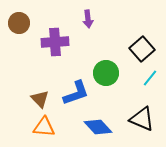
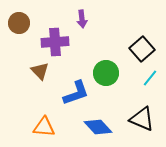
purple arrow: moved 6 px left
brown triangle: moved 28 px up
